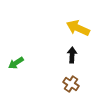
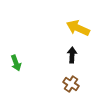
green arrow: rotated 77 degrees counterclockwise
